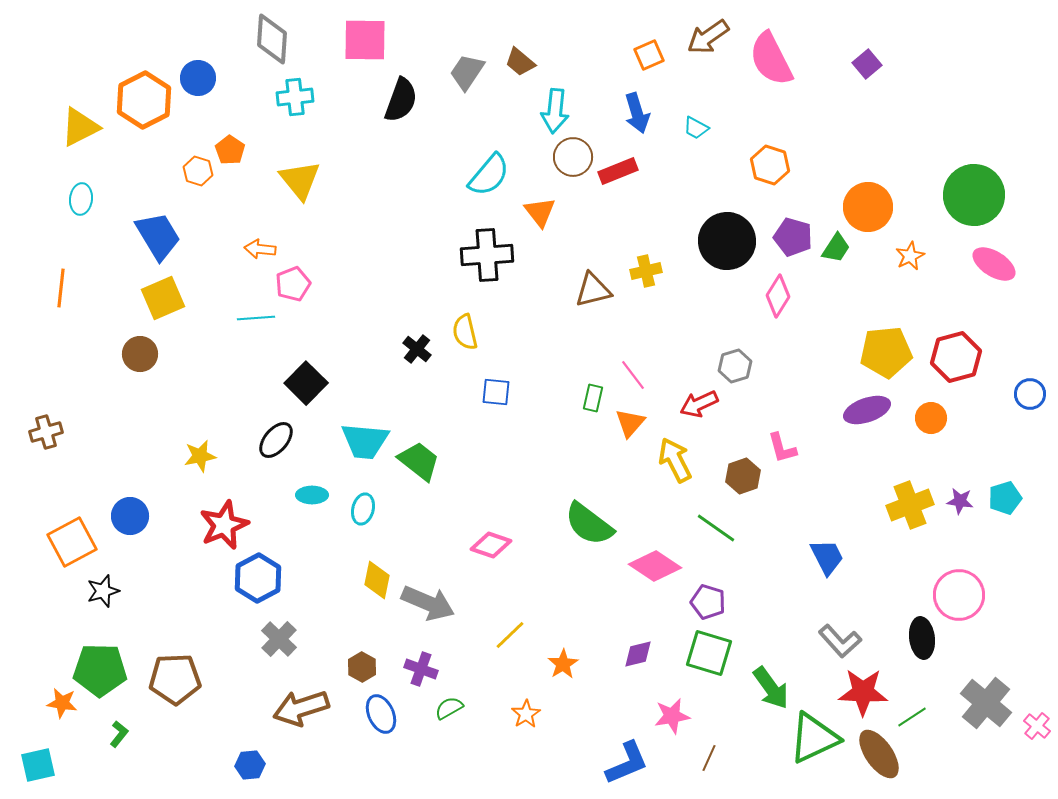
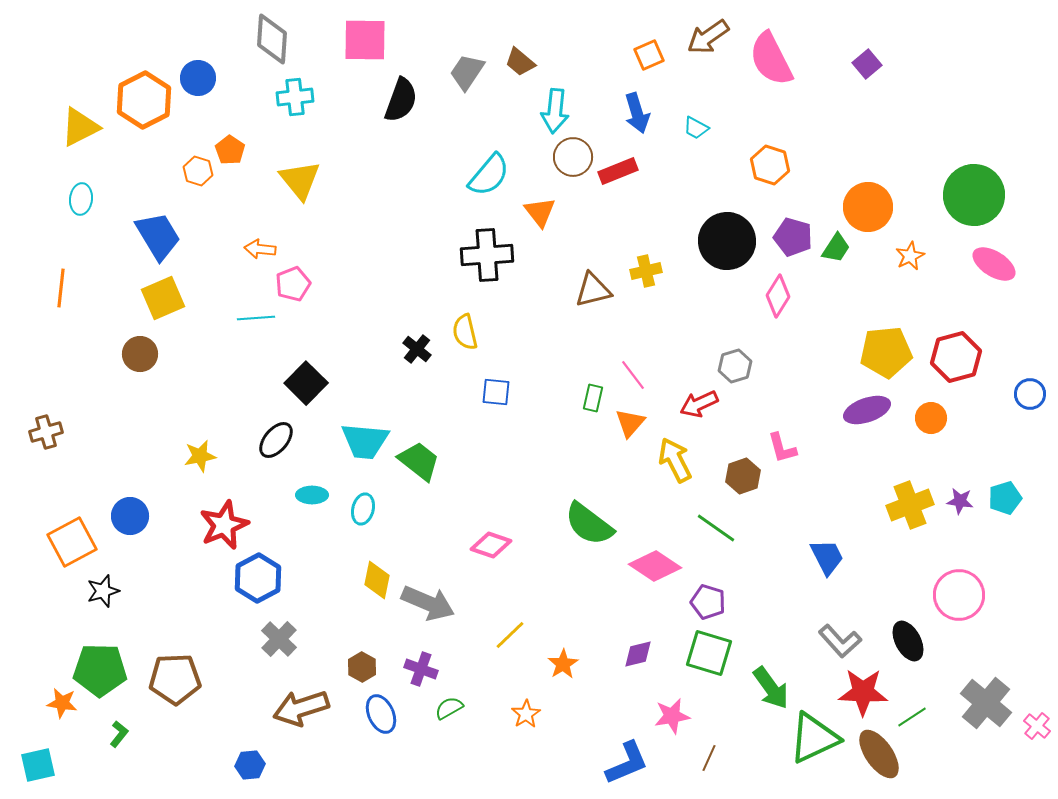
black ellipse at (922, 638): moved 14 px left, 3 px down; rotated 21 degrees counterclockwise
